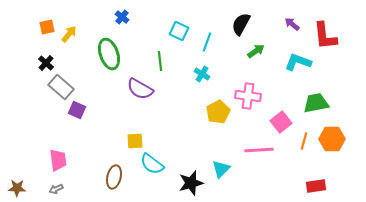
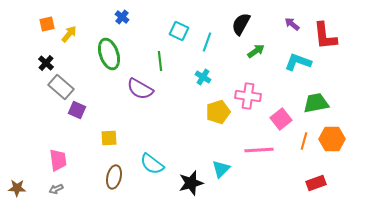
orange square: moved 3 px up
cyan cross: moved 1 px right, 3 px down
yellow pentagon: rotated 10 degrees clockwise
pink square: moved 3 px up
yellow square: moved 26 px left, 3 px up
red rectangle: moved 3 px up; rotated 12 degrees counterclockwise
